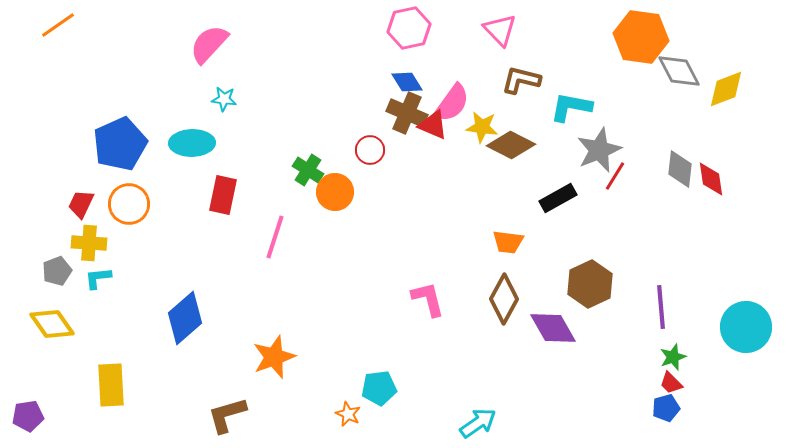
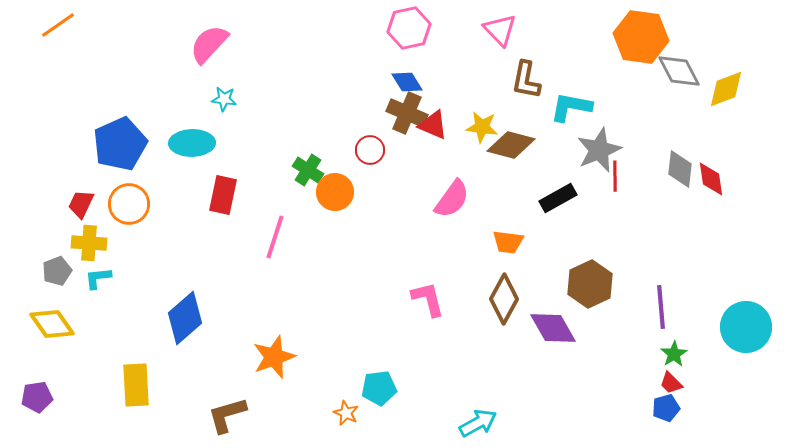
brown L-shape at (521, 80): moved 5 px right; rotated 93 degrees counterclockwise
pink semicircle at (452, 103): moved 96 px down
brown diamond at (511, 145): rotated 12 degrees counterclockwise
red line at (615, 176): rotated 32 degrees counterclockwise
green star at (673, 357): moved 1 px right, 3 px up; rotated 12 degrees counterclockwise
yellow rectangle at (111, 385): moved 25 px right
orange star at (348, 414): moved 2 px left, 1 px up
purple pentagon at (28, 416): moved 9 px right, 19 px up
cyan arrow at (478, 423): rotated 6 degrees clockwise
